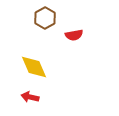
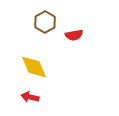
brown hexagon: moved 4 px down
